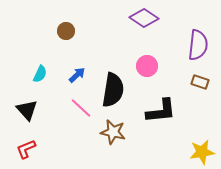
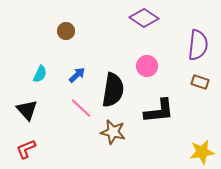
black L-shape: moved 2 px left
